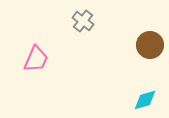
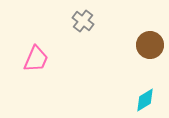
cyan diamond: rotated 15 degrees counterclockwise
